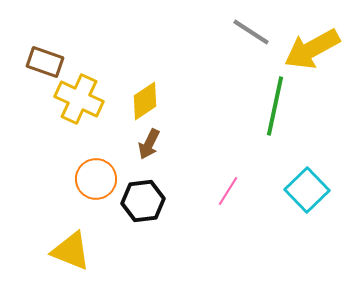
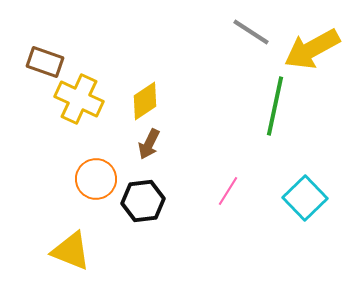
cyan square: moved 2 px left, 8 px down
